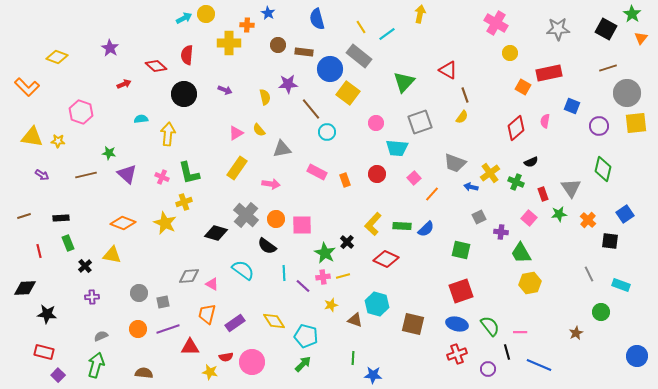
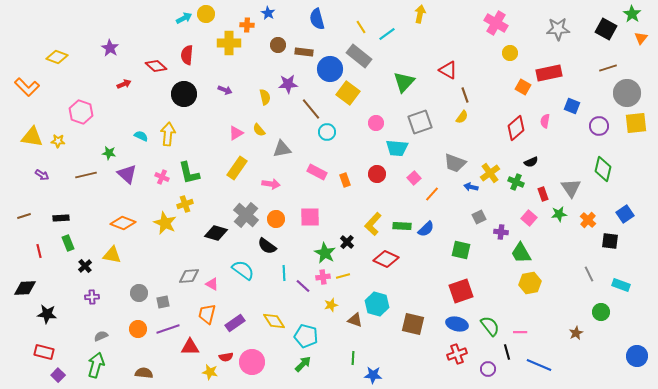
cyan semicircle at (141, 119): moved 17 px down; rotated 32 degrees clockwise
yellow cross at (184, 202): moved 1 px right, 2 px down
pink square at (302, 225): moved 8 px right, 8 px up
